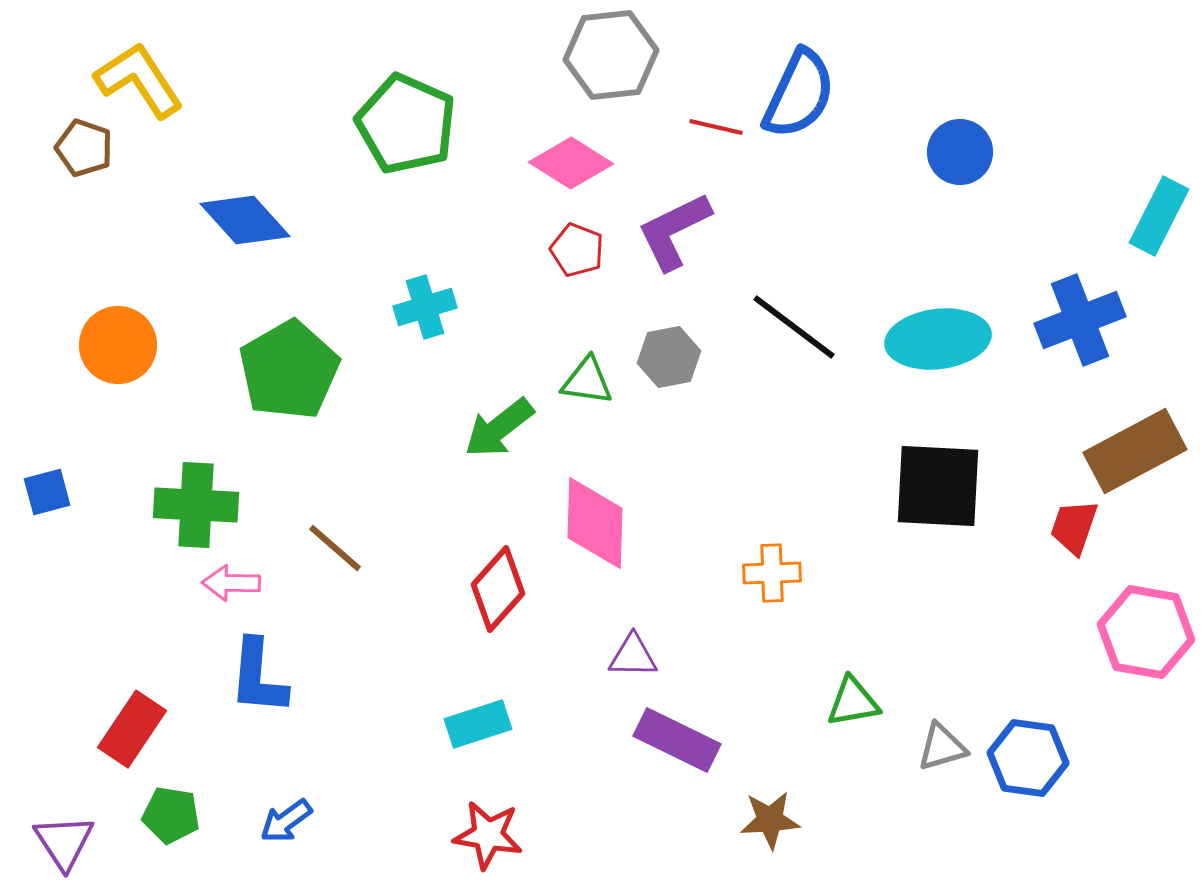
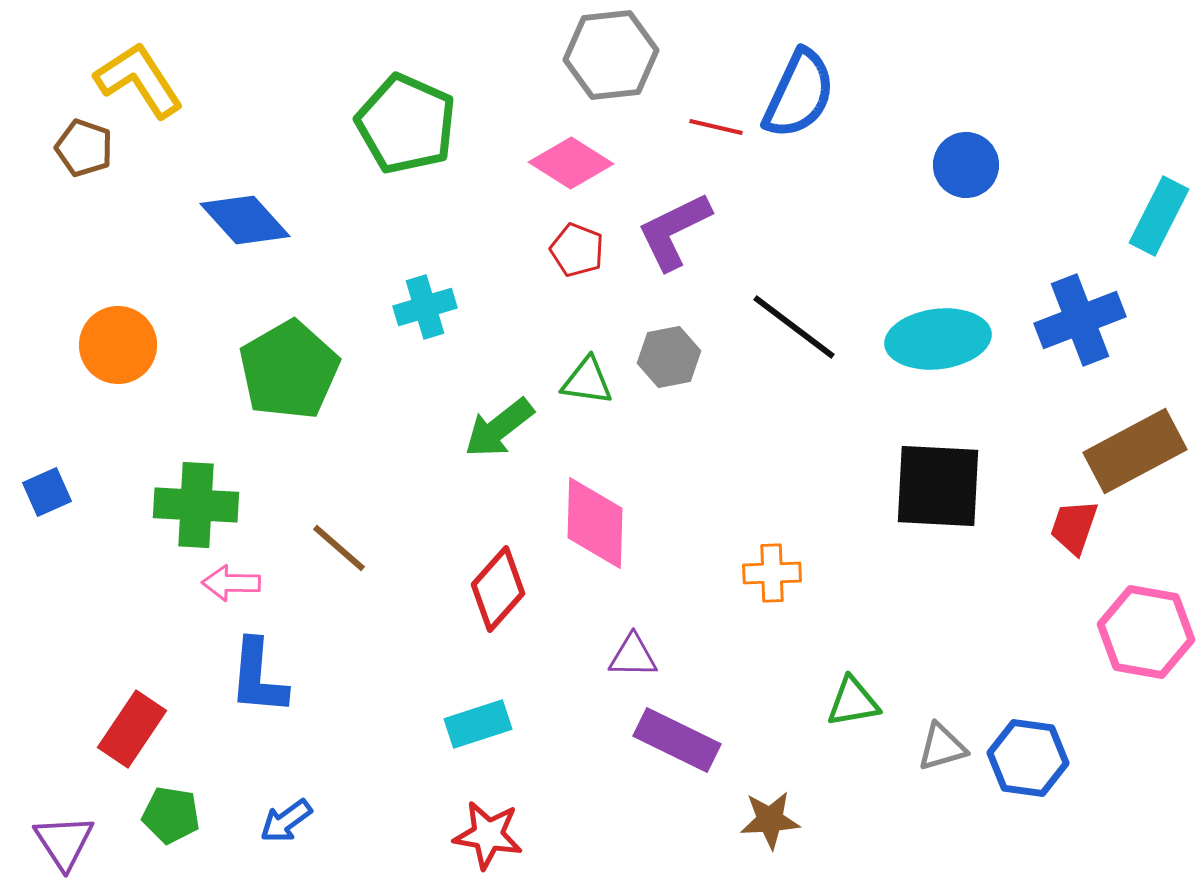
blue circle at (960, 152): moved 6 px right, 13 px down
blue square at (47, 492): rotated 9 degrees counterclockwise
brown line at (335, 548): moved 4 px right
